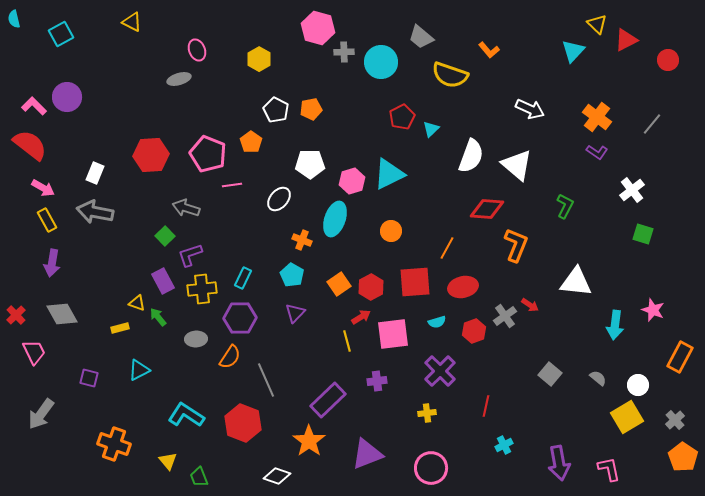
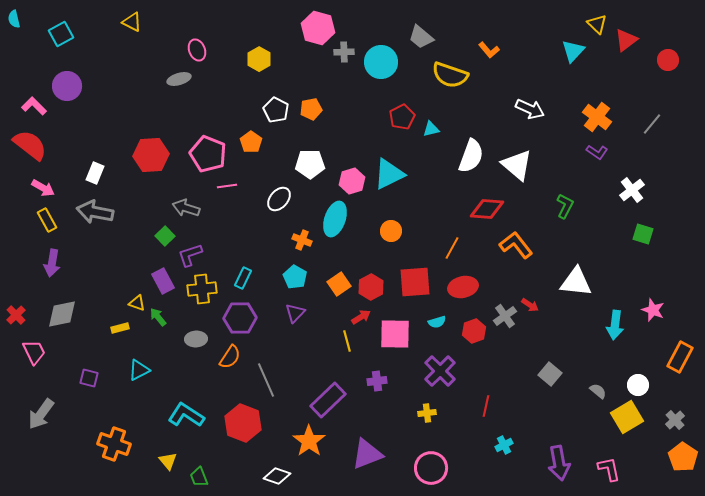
red triangle at (626, 40): rotated 10 degrees counterclockwise
purple circle at (67, 97): moved 11 px up
cyan triangle at (431, 129): rotated 30 degrees clockwise
pink line at (232, 185): moved 5 px left, 1 px down
orange L-shape at (516, 245): rotated 60 degrees counterclockwise
orange line at (447, 248): moved 5 px right
cyan pentagon at (292, 275): moved 3 px right, 2 px down
gray diamond at (62, 314): rotated 72 degrees counterclockwise
pink square at (393, 334): moved 2 px right; rotated 8 degrees clockwise
gray semicircle at (598, 378): moved 13 px down
